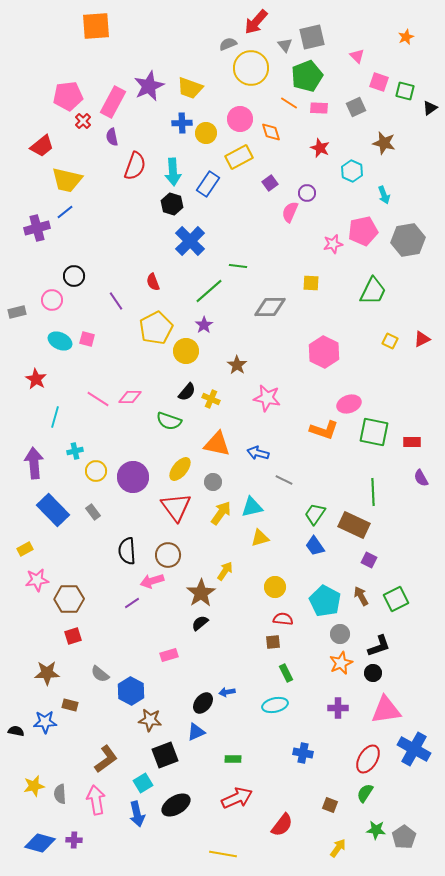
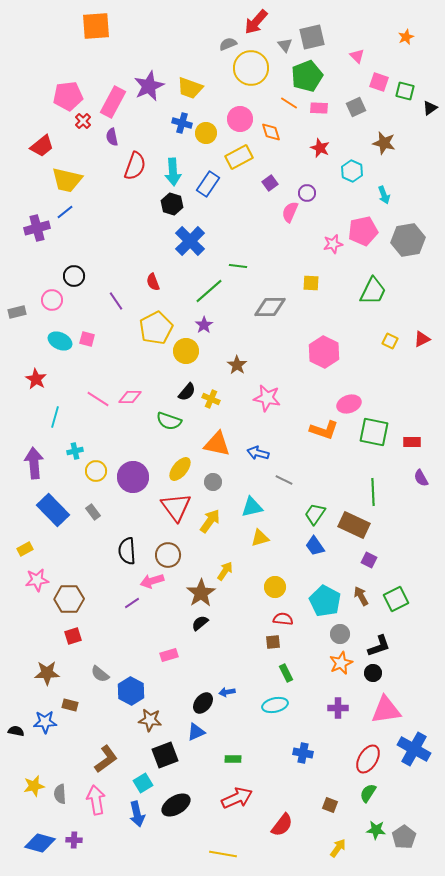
blue cross at (182, 123): rotated 18 degrees clockwise
yellow arrow at (221, 513): moved 11 px left, 8 px down
green semicircle at (365, 793): moved 3 px right
